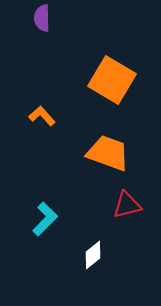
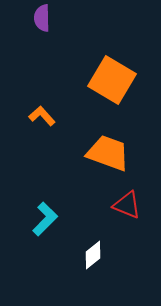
red triangle: rotated 36 degrees clockwise
